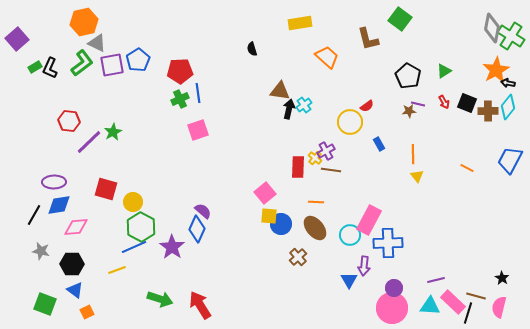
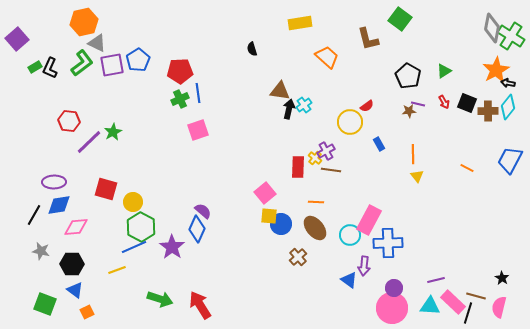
blue triangle at (349, 280): rotated 24 degrees counterclockwise
